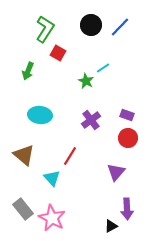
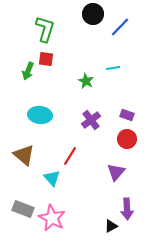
black circle: moved 2 px right, 11 px up
green L-shape: rotated 16 degrees counterclockwise
red square: moved 12 px left, 6 px down; rotated 21 degrees counterclockwise
cyan line: moved 10 px right; rotated 24 degrees clockwise
red circle: moved 1 px left, 1 px down
gray rectangle: rotated 30 degrees counterclockwise
